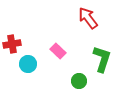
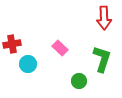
red arrow: moved 16 px right; rotated 145 degrees counterclockwise
pink rectangle: moved 2 px right, 3 px up
